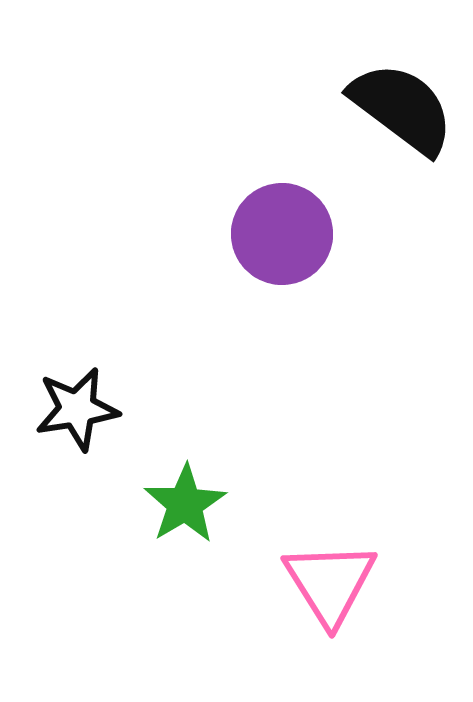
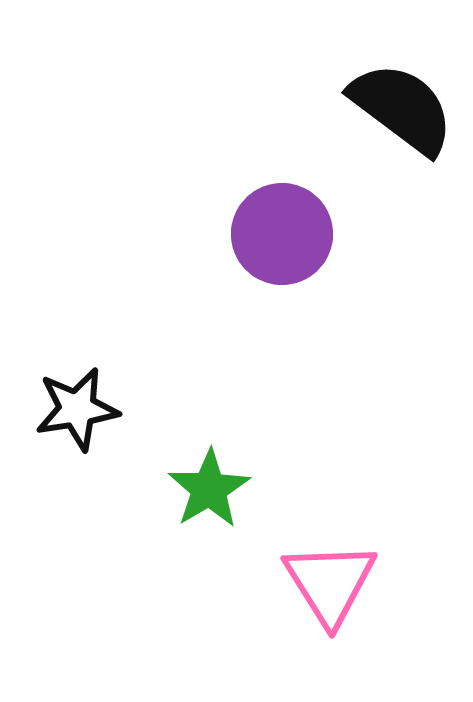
green star: moved 24 px right, 15 px up
